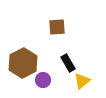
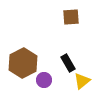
brown square: moved 14 px right, 10 px up
purple circle: moved 1 px right
